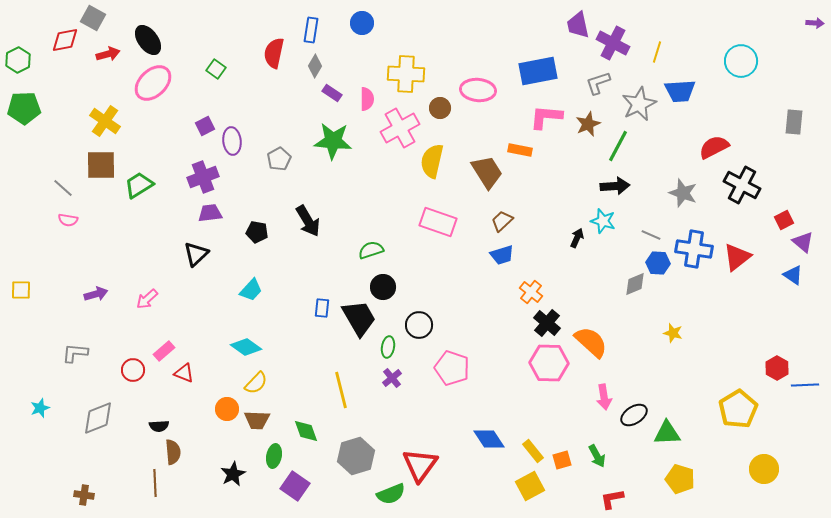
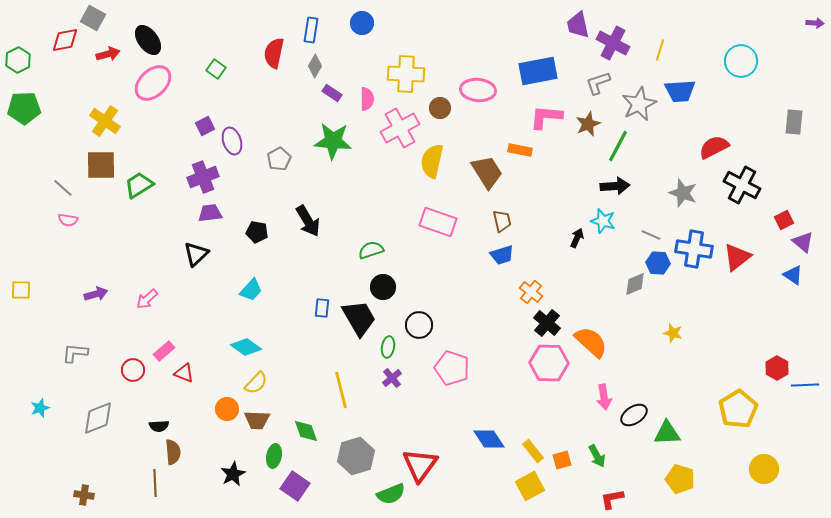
yellow line at (657, 52): moved 3 px right, 2 px up
purple ellipse at (232, 141): rotated 12 degrees counterclockwise
brown trapezoid at (502, 221): rotated 120 degrees clockwise
